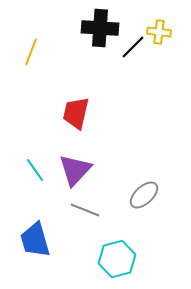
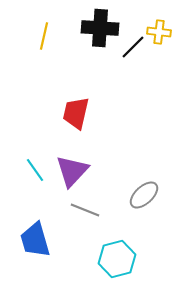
yellow line: moved 13 px right, 16 px up; rotated 8 degrees counterclockwise
purple triangle: moved 3 px left, 1 px down
